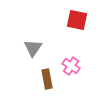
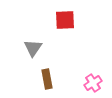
red square: moved 12 px left; rotated 15 degrees counterclockwise
pink cross: moved 22 px right, 17 px down; rotated 24 degrees clockwise
